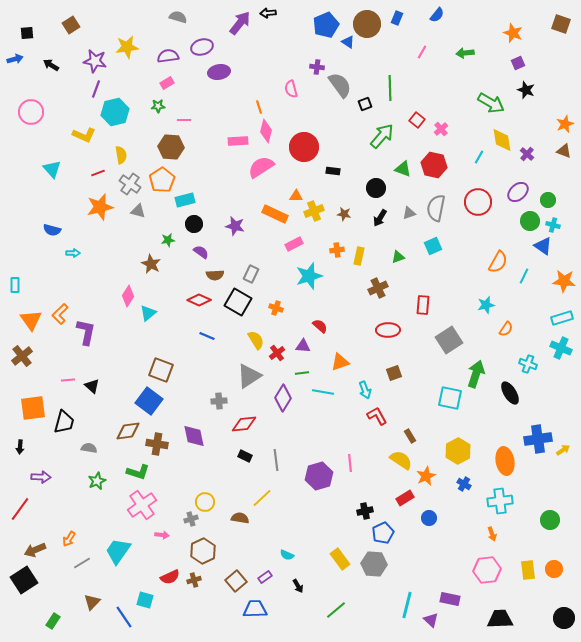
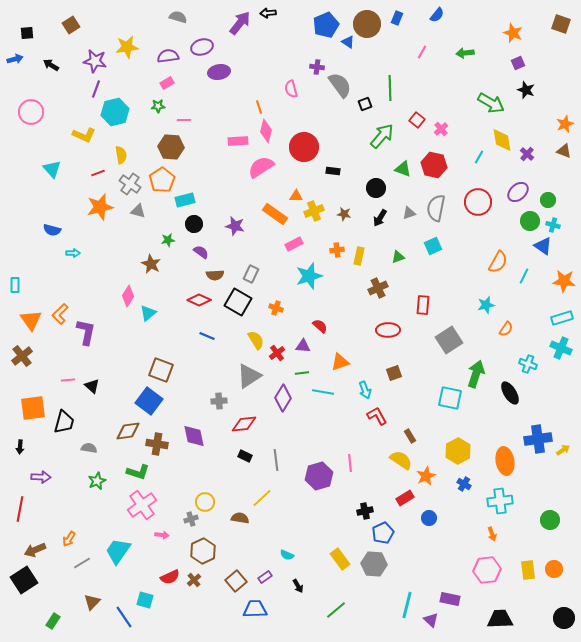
orange rectangle at (275, 214): rotated 10 degrees clockwise
red line at (20, 509): rotated 25 degrees counterclockwise
brown cross at (194, 580): rotated 24 degrees counterclockwise
